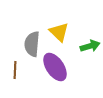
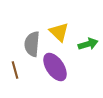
green arrow: moved 2 px left, 2 px up
brown line: rotated 18 degrees counterclockwise
